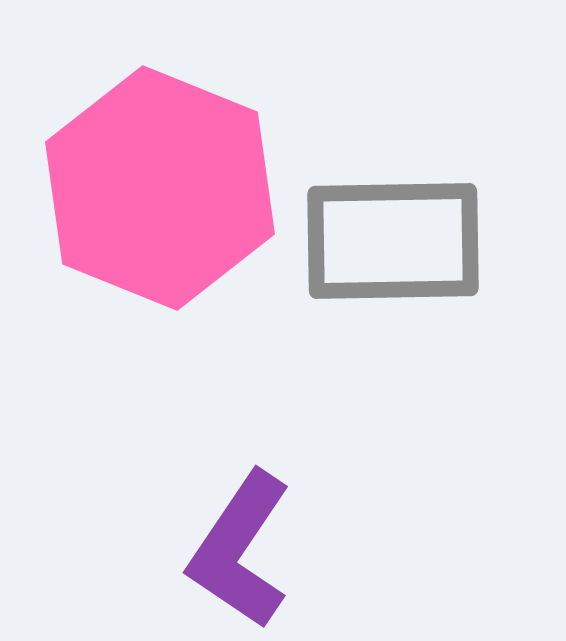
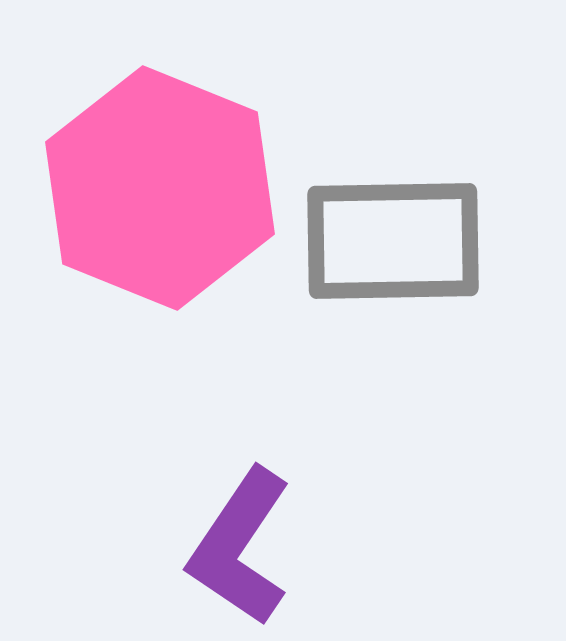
purple L-shape: moved 3 px up
